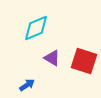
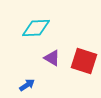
cyan diamond: rotated 20 degrees clockwise
